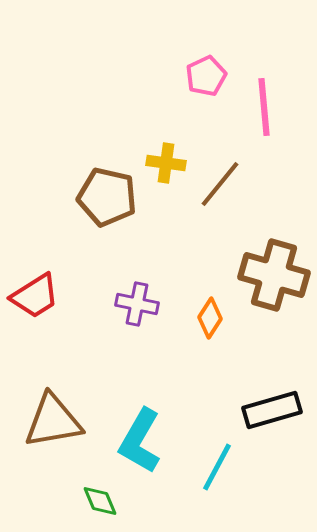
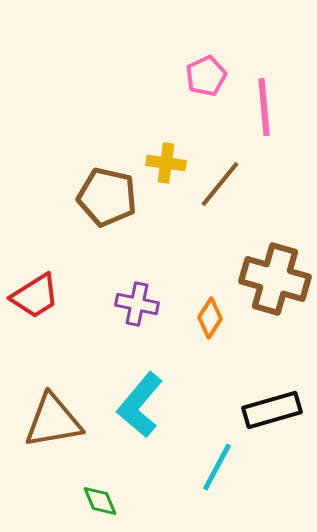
brown cross: moved 1 px right, 4 px down
cyan L-shape: moved 36 px up; rotated 10 degrees clockwise
